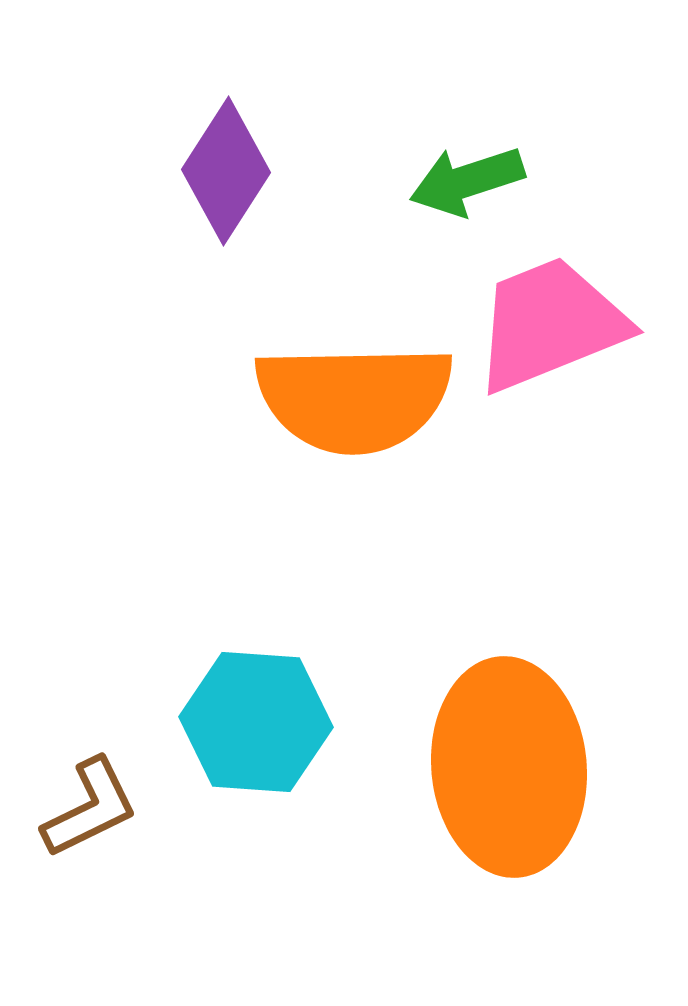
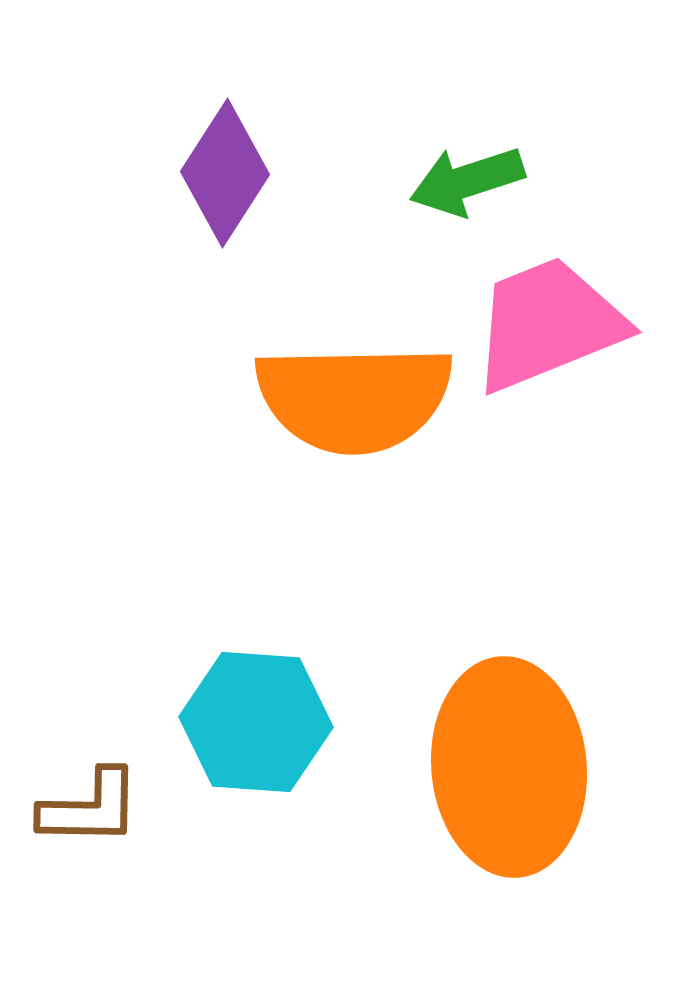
purple diamond: moved 1 px left, 2 px down
pink trapezoid: moved 2 px left
brown L-shape: rotated 27 degrees clockwise
